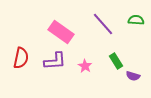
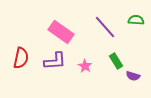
purple line: moved 2 px right, 3 px down
